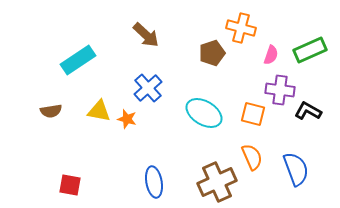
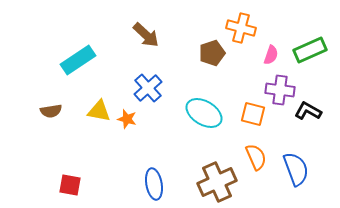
orange semicircle: moved 4 px right
blue ellipse: moved 2 px down
